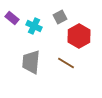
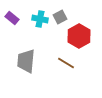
cyan cross: moved 6 px right, 7 px up; rotated 14 degrees counterclockwise
gray trapezoid: moved 5 px left, 1 px up
